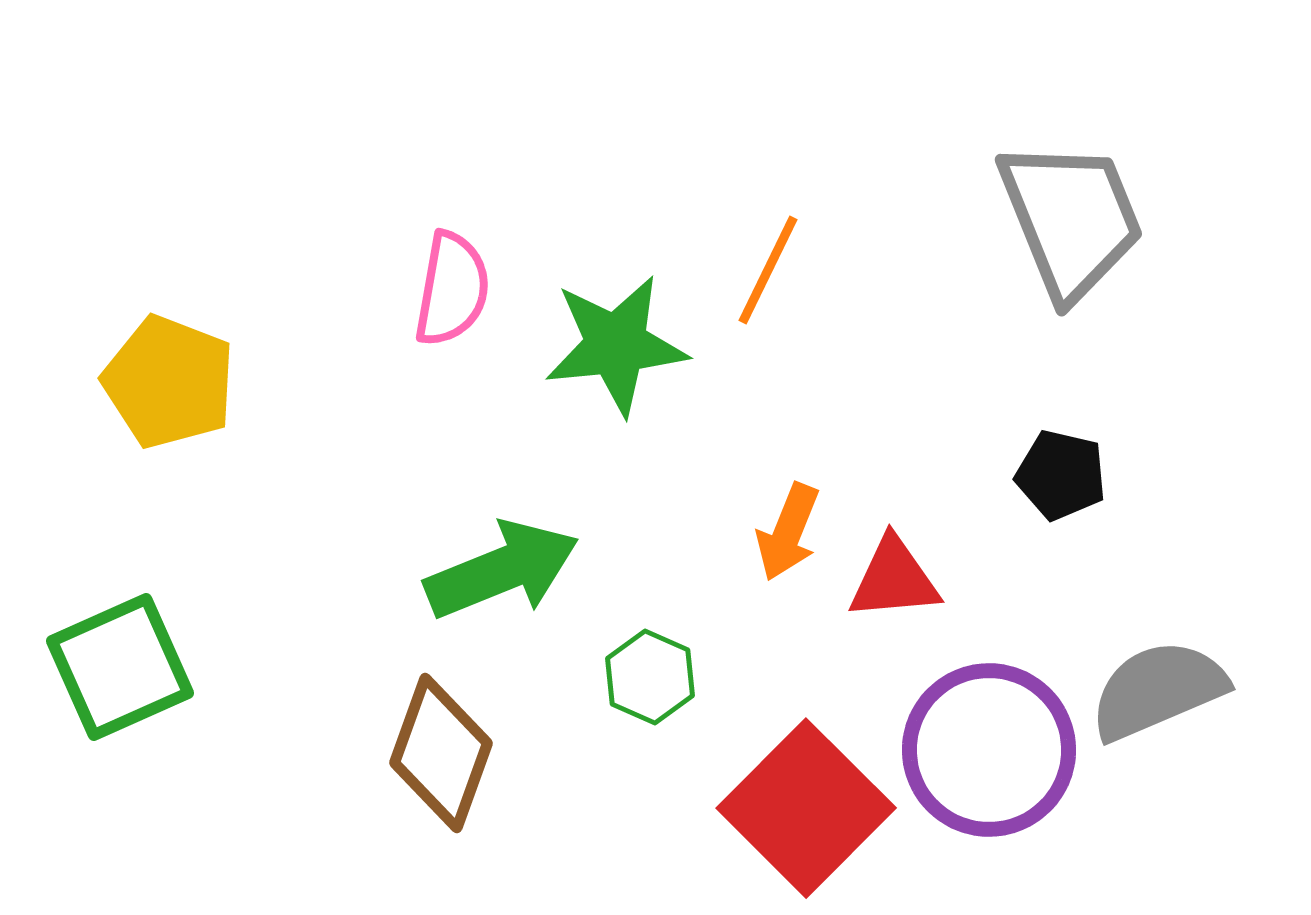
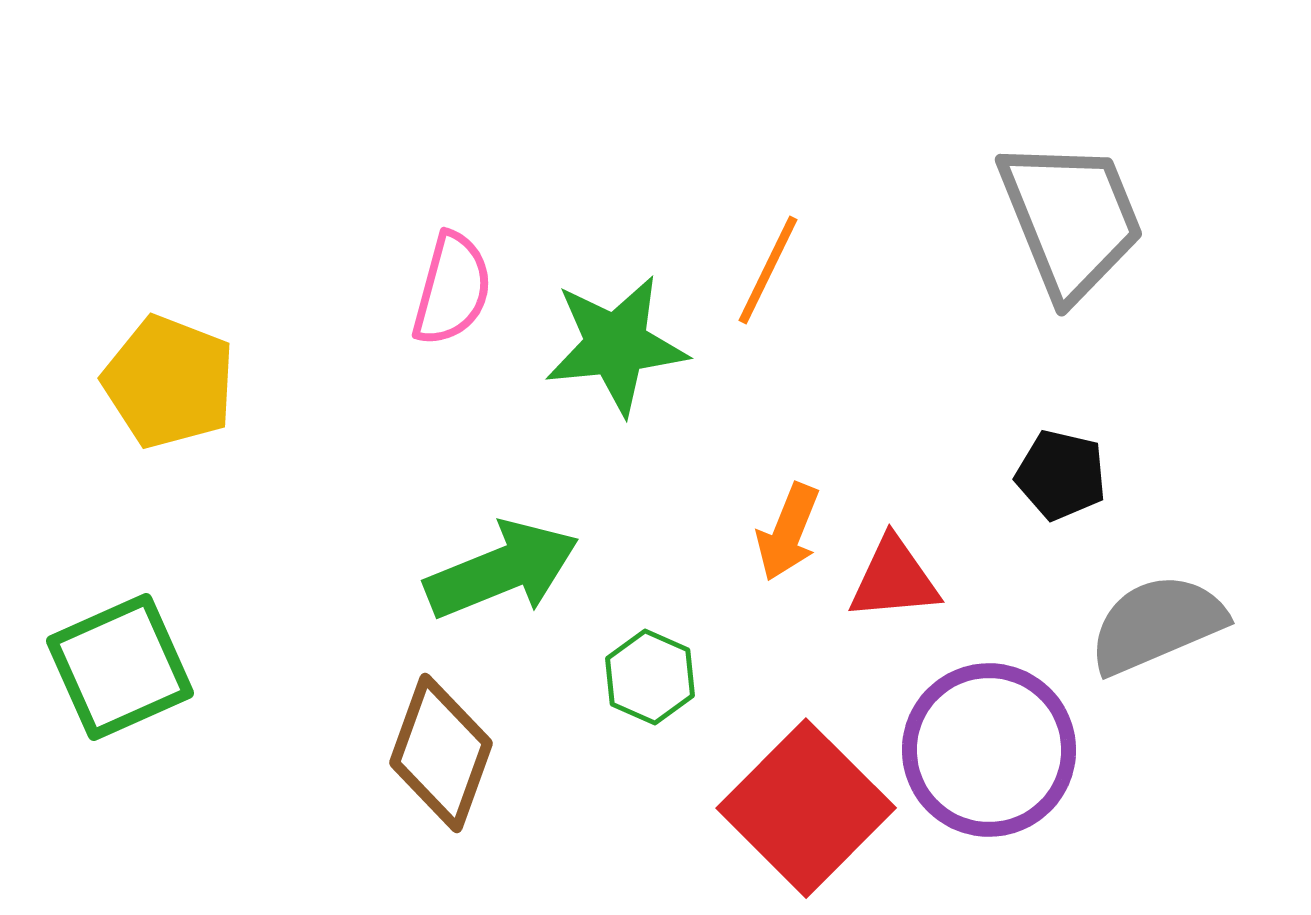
pink semicircle: rotated 5 degrees clockwise
gray semicircle: moved 1 px left, 66 px up
